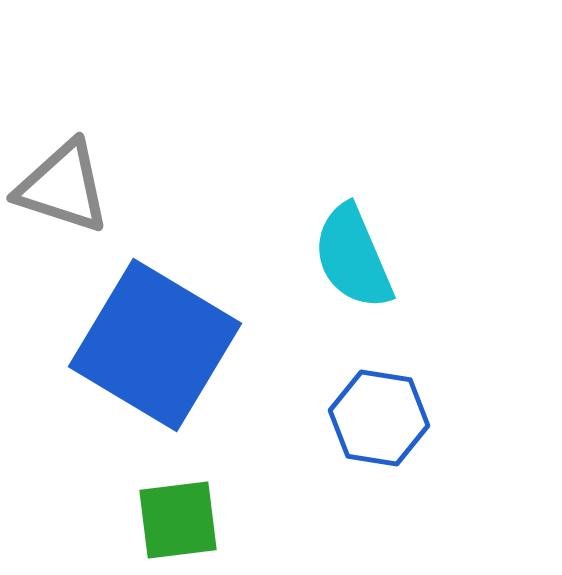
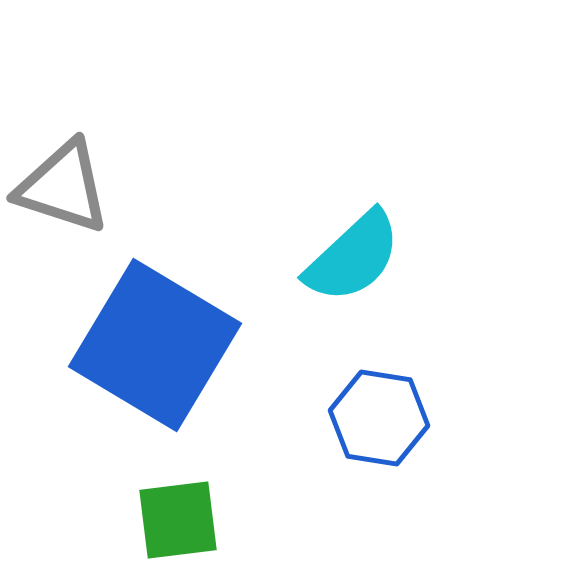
cyan semicircle: rotated 110 degrees counterclockwise
